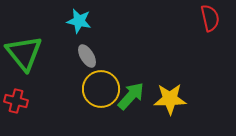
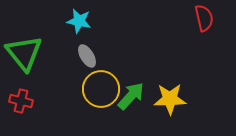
red semicircle: moved 6 px left
red cross: moved 5 px right
